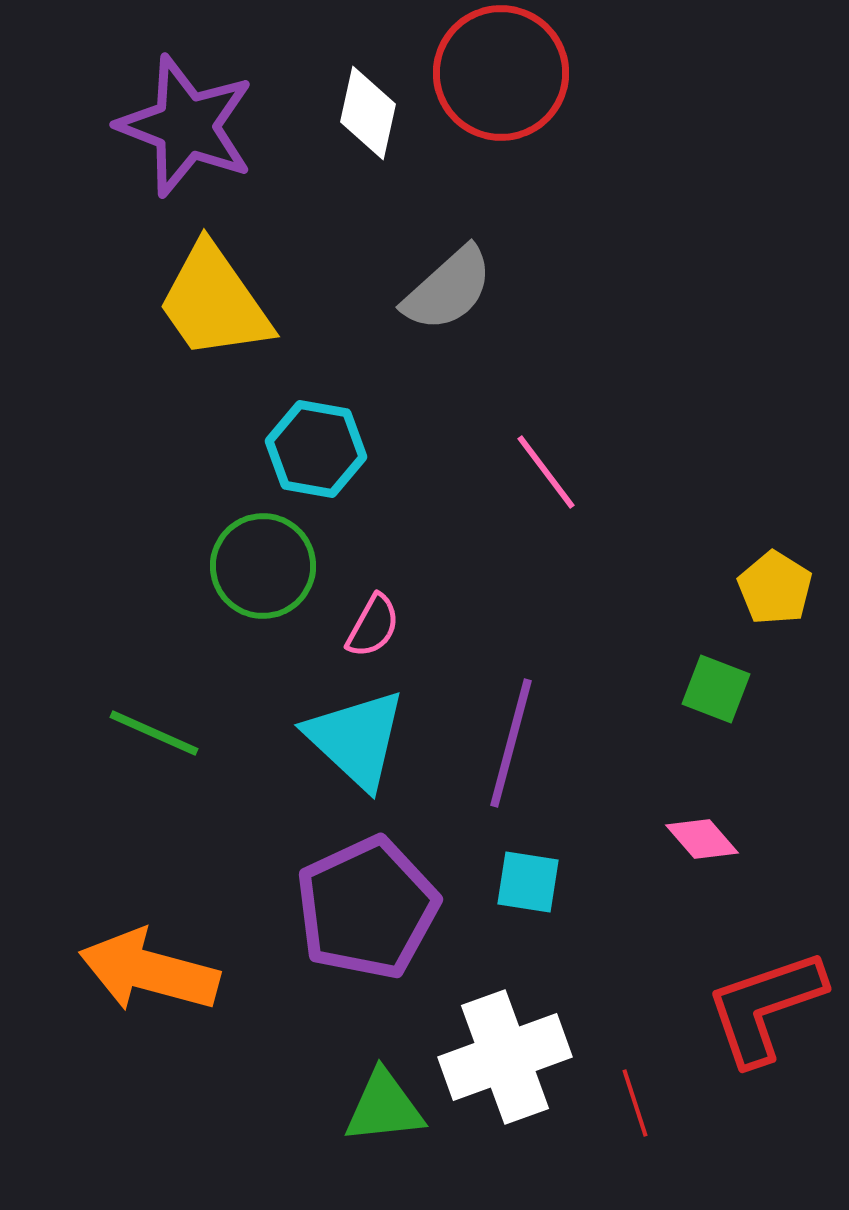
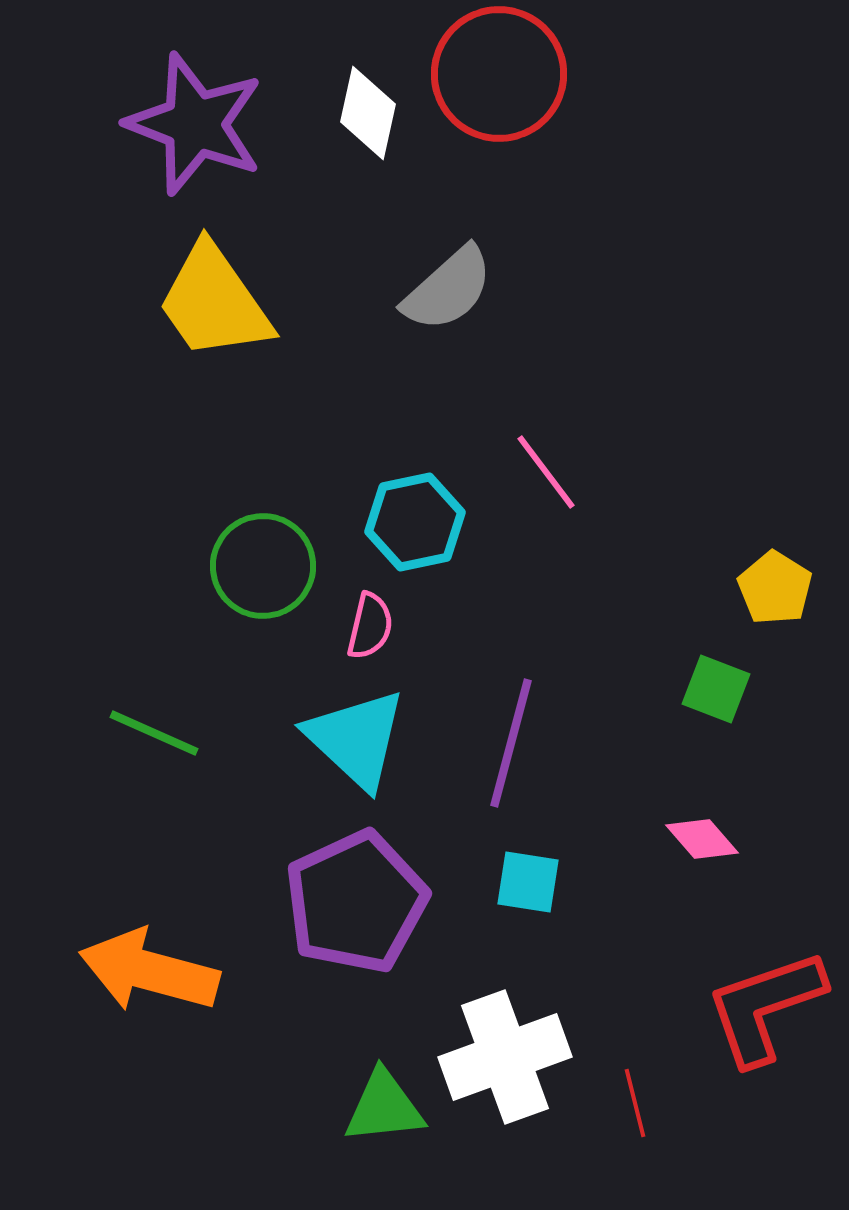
red circle: moved 2 px left, 1 px down
purple star: moved 9 px right, 2 px up
cyan hexagon: moved 99 px right, 73 px down; rotated 22 degrees counterclockwise
pink semicircle: moved 3 px left; rotated 16 degrees counterclockwise
purple pentagon: moved 11 px left, 6 px up
red line: rotated 4 degrees clockwise
